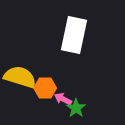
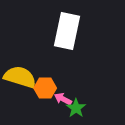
white rectangle: moved 7 px left, 4 px up
